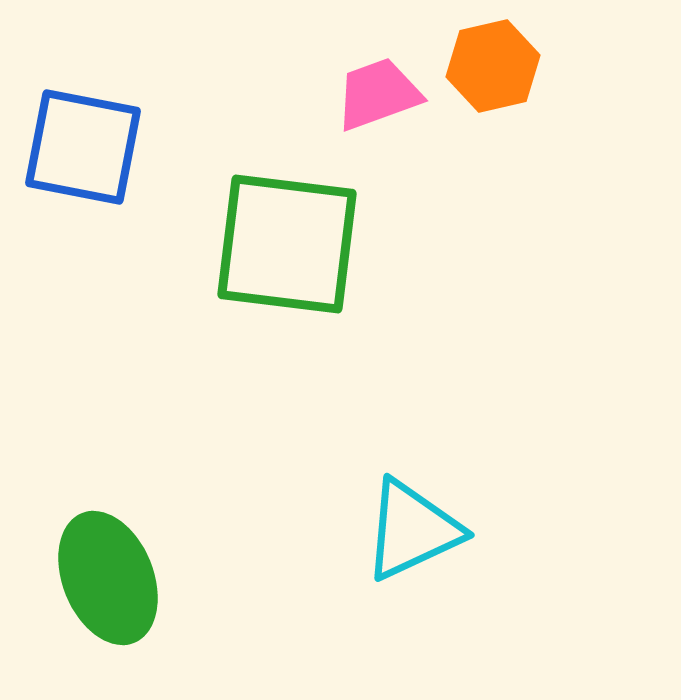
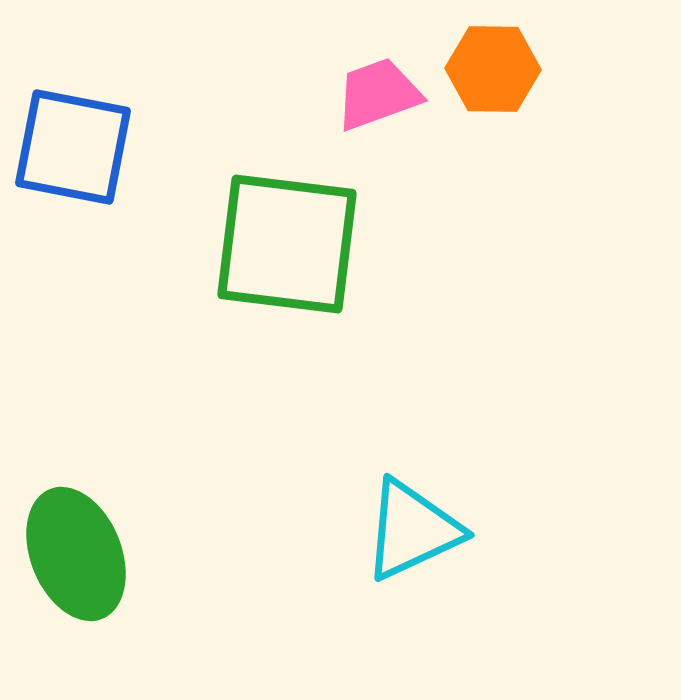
orange hexagon: moved 3 px down; rotated 14 degrees clockwise
blue square: moved 10 px left
green ellipse: moved 32 px left, 24 px up
